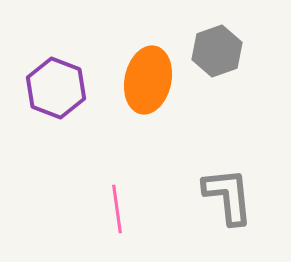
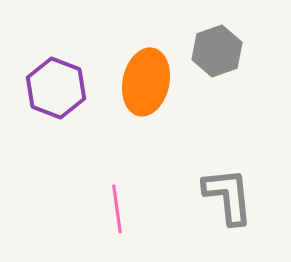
orange ellipse: moved 2 px left, 2 px down
